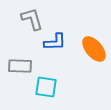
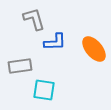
gray L-shape: moved 2 px right
gray rectangle: rotated 10 degrees counterclockwise
cyan square: moved 2 px left, 3 px down
